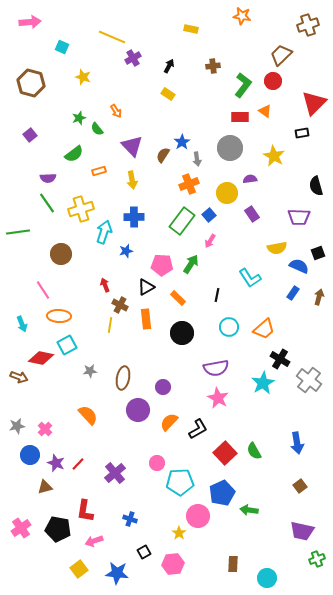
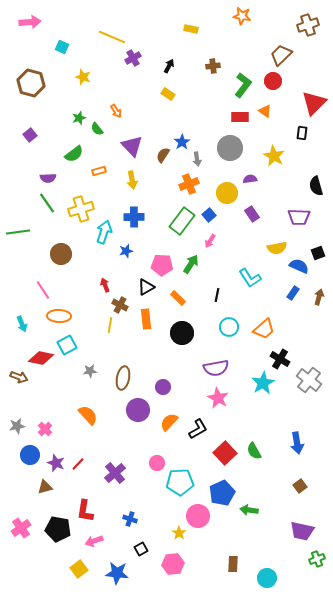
black rectangle at (302, 133): rotated 72 degrees counterclockwise
black square at (144, 552): moved 3 px left, 3 px up
